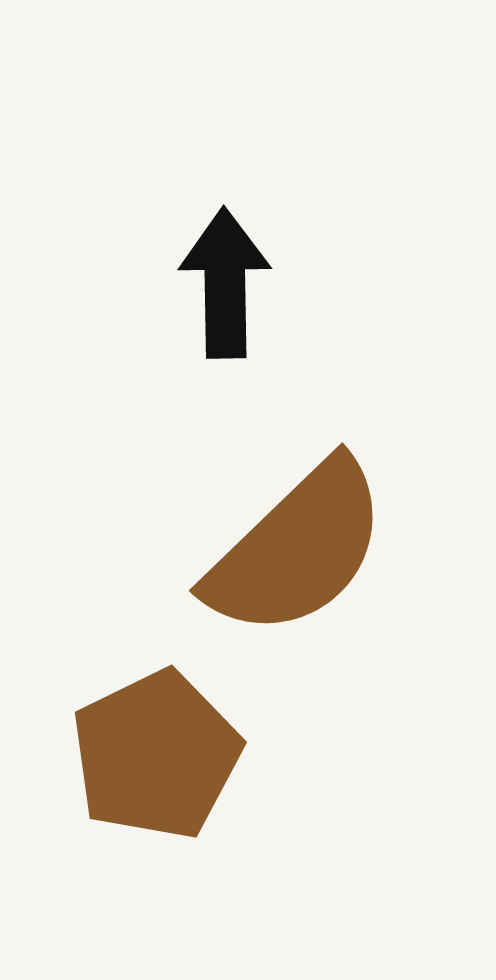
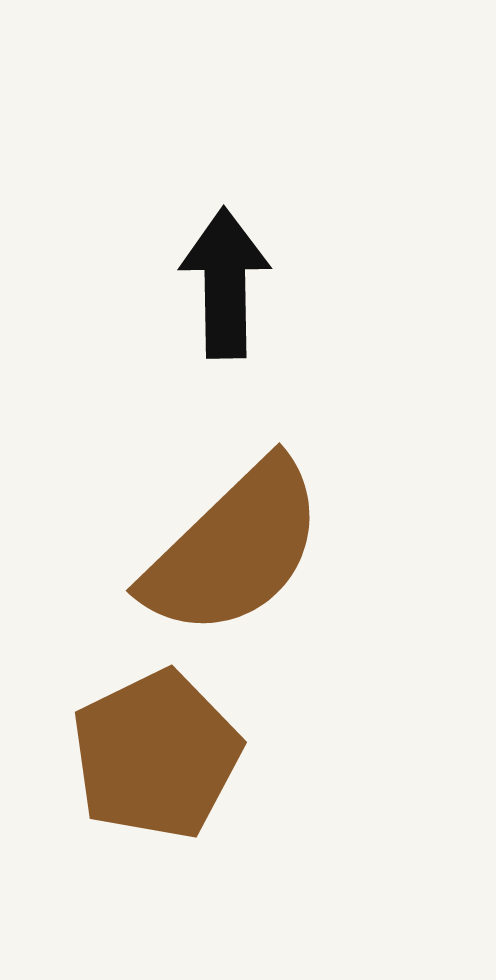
brown semicircle: moved 63 px left
